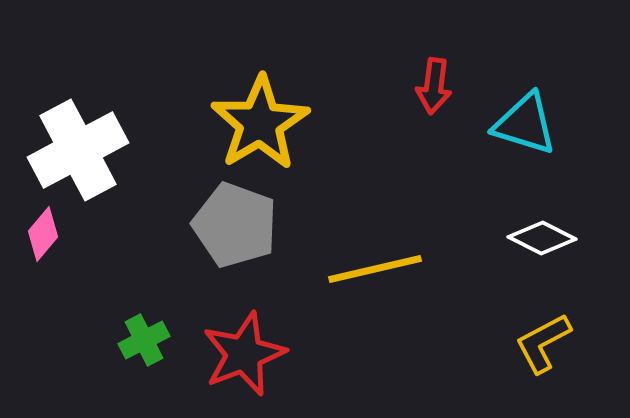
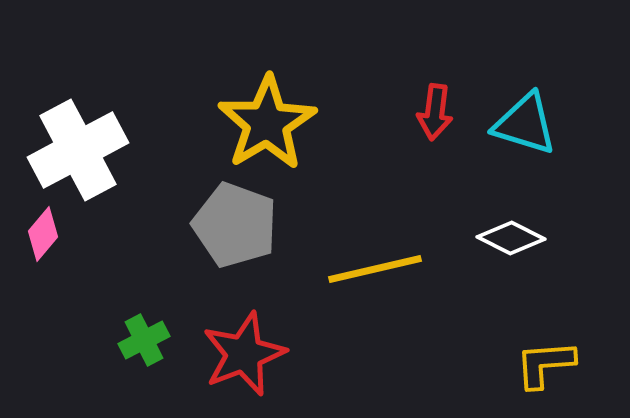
red arrow: moved 1 px right, 26 px down
yellow star: moved 7 px right
white diamond: moved 31 px left
yellow L-shape: moved 2 px right, 21 px down; rotated 24 degrees clockwise
